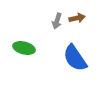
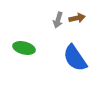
gray arrow: moved 1 px right, 1 px up
